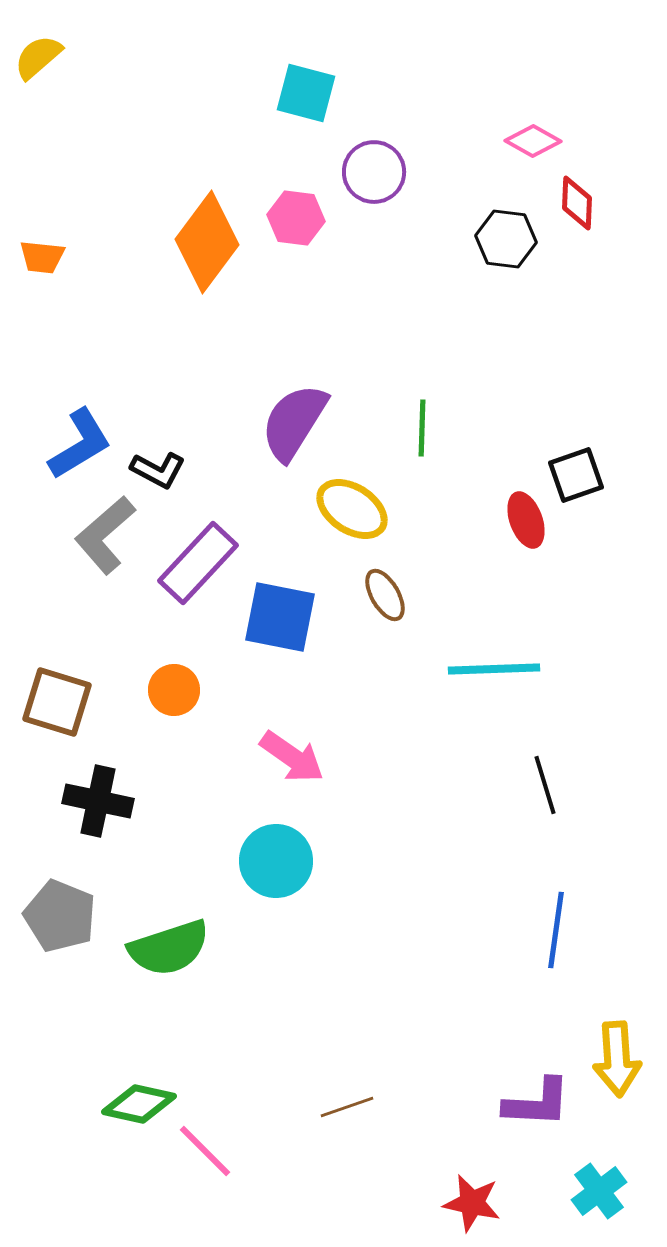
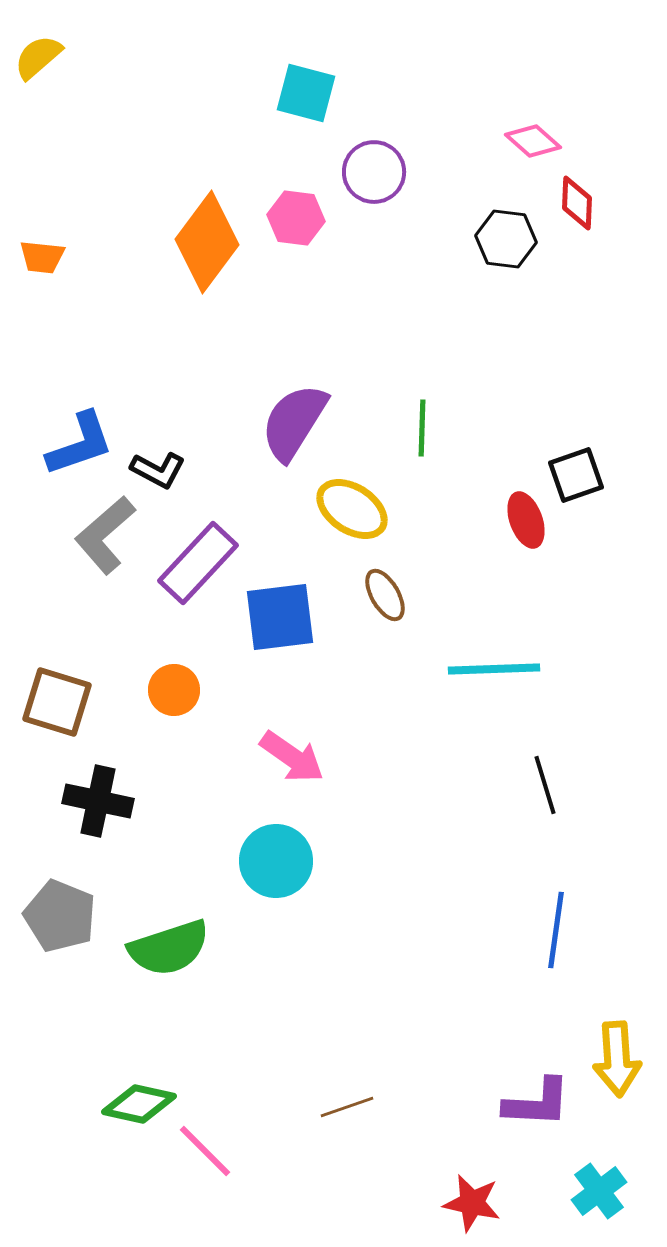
pink diamond: rotated 12 degrees clockwise
blue L-shape: rotated 12 degrees clockwise
blue square: rotated 18 degrees counterclockwise
